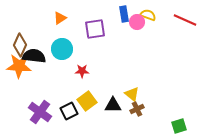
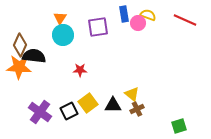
orange triangle: rotated 24 degrees counterclockwise
pink circle: moved 1 px right, 1 px down
purple square: moved 3 px right, 2 px up
cyan circle: moved 1 px right, 14 px up
orange star: moved 1 px down
red star: moved 2 px left, 1 px up
yellow square: moved 1 px right, 2 px down
